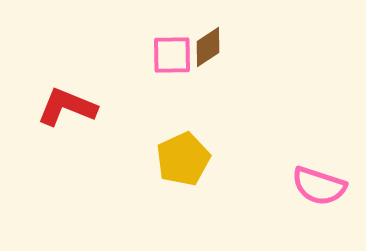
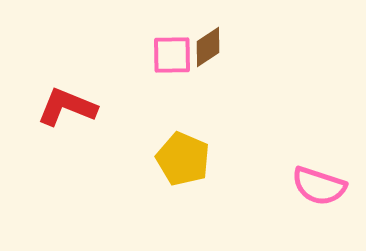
yellow pentagon: rotated 24 degrees counterclockwise
